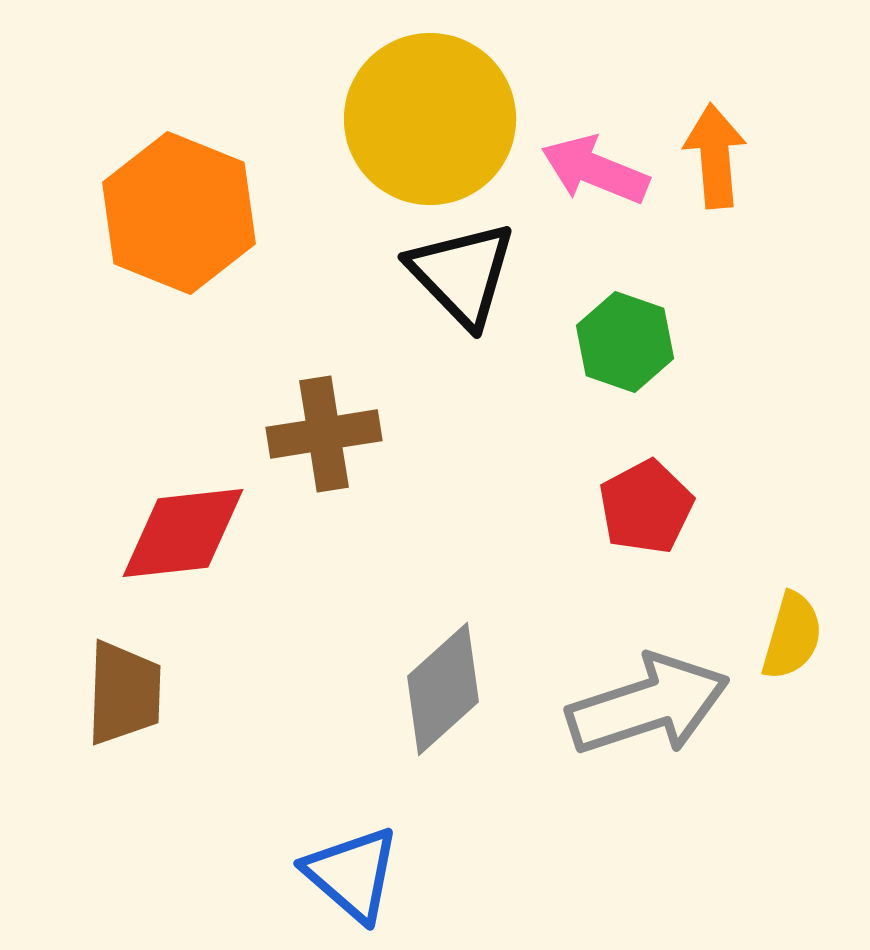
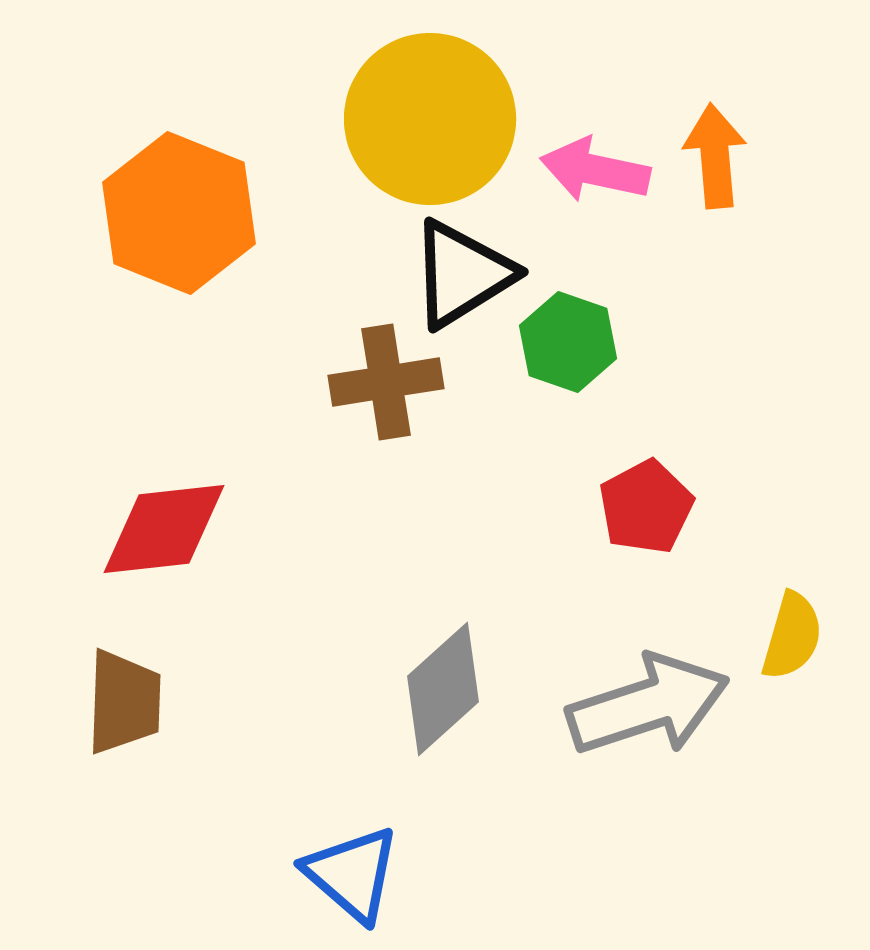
pink arrow: rotated 10 degrees counterclockwise
black triangle: rotated 42 degrees clockwise
green hexagon: moved 57 px left
brown cross: moved 62 px right, 52 px up
red diamond: moved 19 px left, 4 px up
brown trapezoid: moved 9 px down
